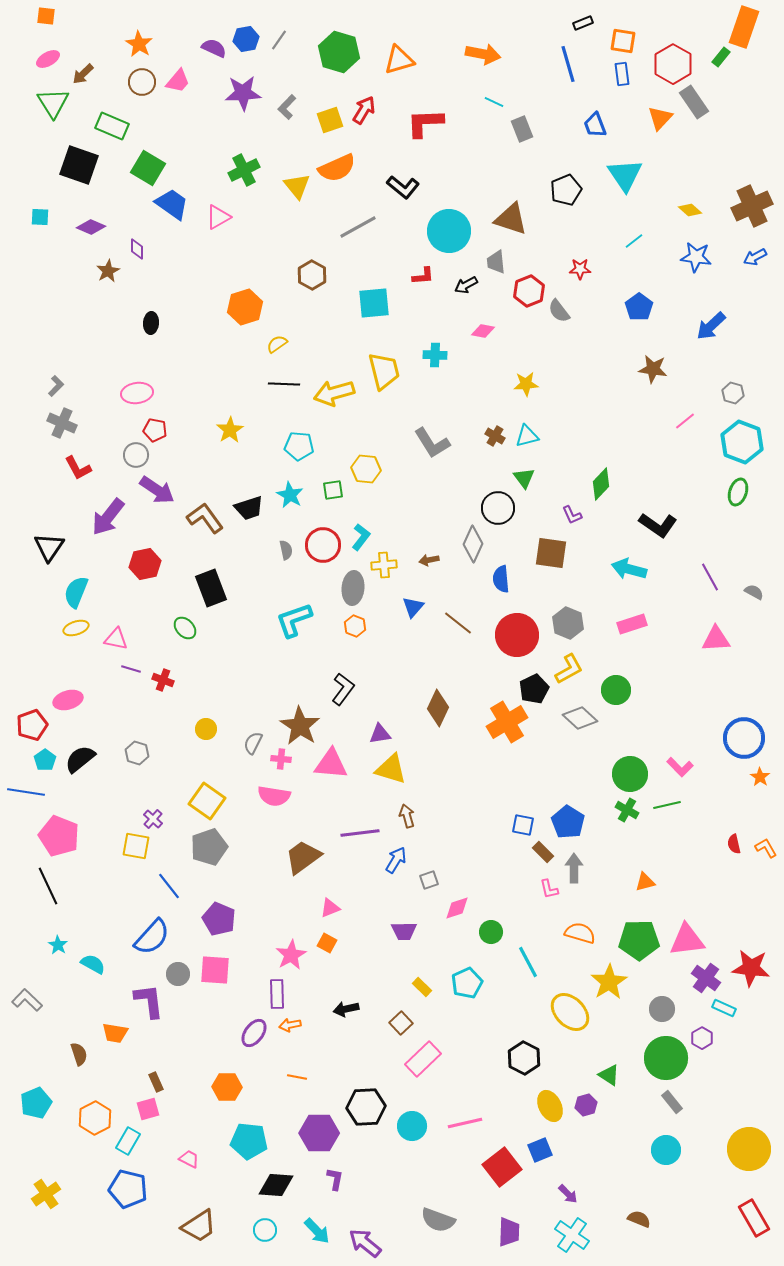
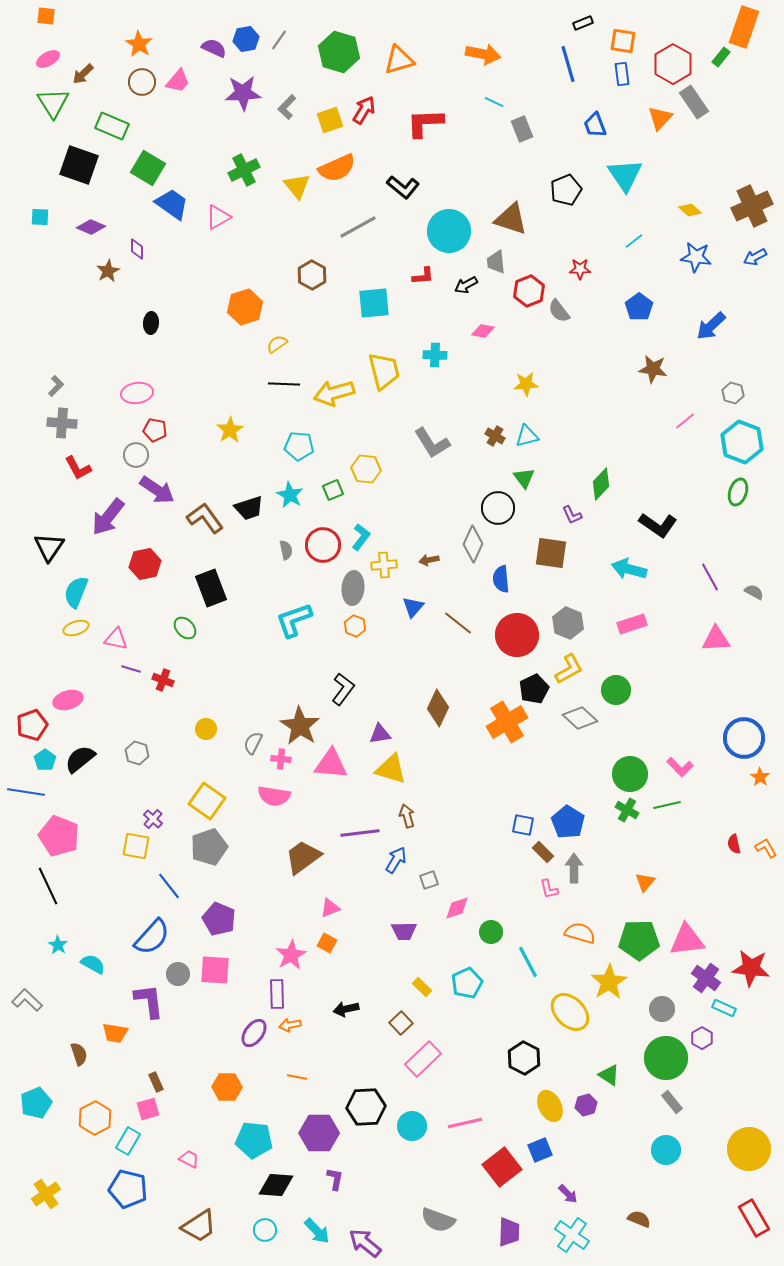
gray cross at (62, 423): rotated 20 degrees counterclockwise
green square at (333, 490): rotated 15 degrees counterclockwise
orange triangle at (645, 882): rotated 35 degrees counterclockwise
cyan pentagon at (249, 1141): moved 5 px right, 1 px up
